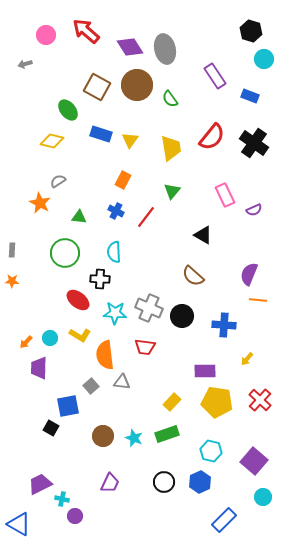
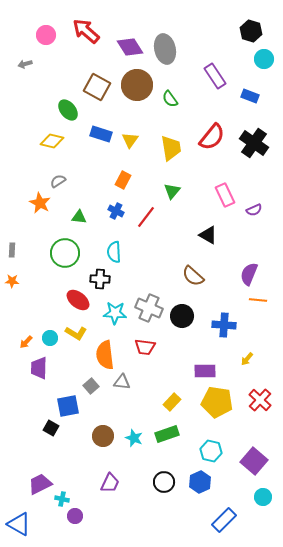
black triangle at (203, 235): moved 5 px right
yellow L-shape at (80, 335): moved 4 px left, 2 px up
